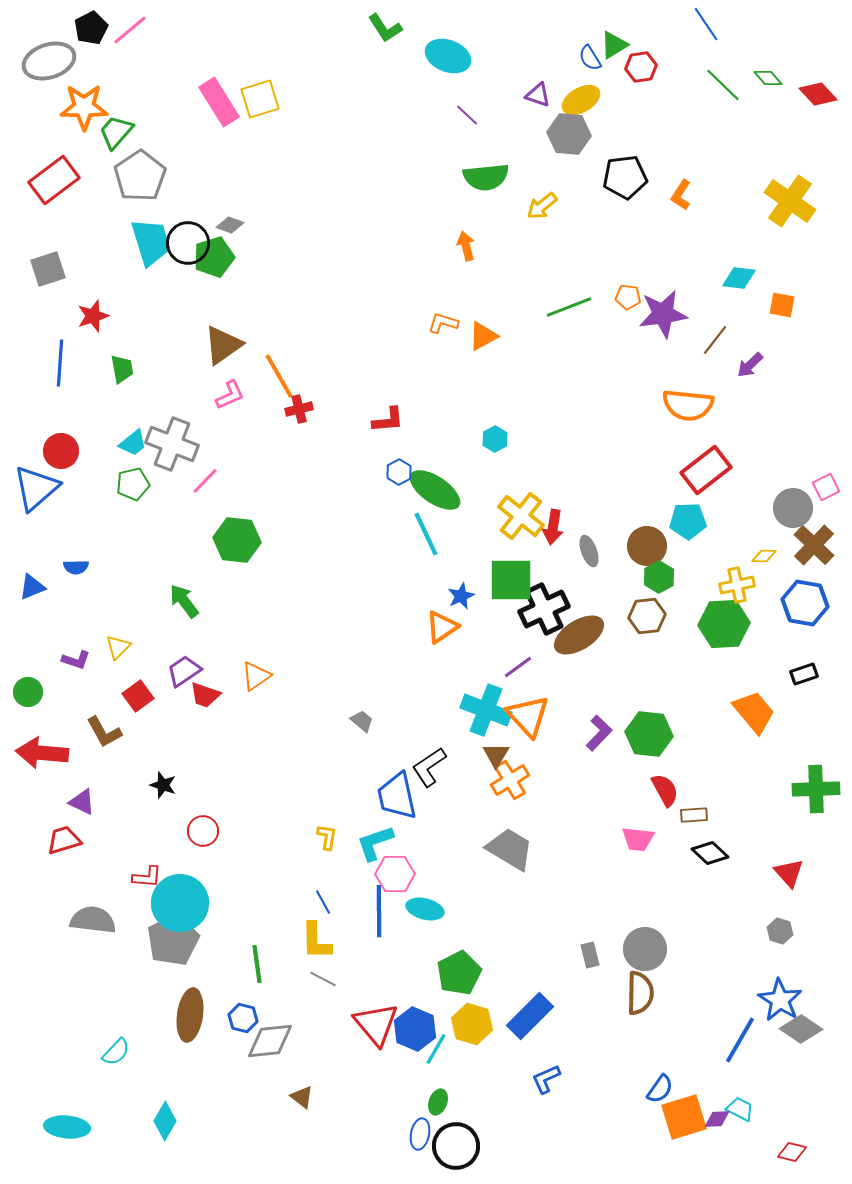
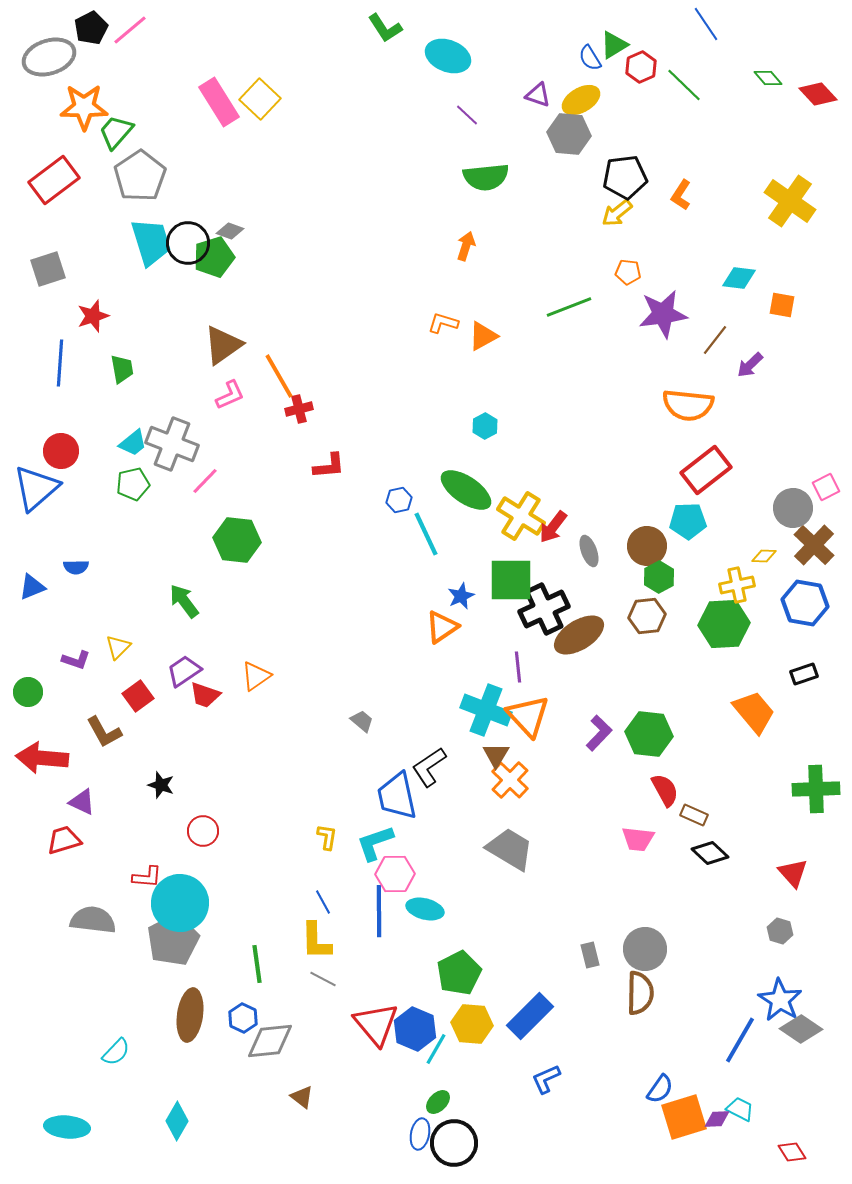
gray ellipse at (49, 61): moved 4 px up
red hexagon at (641, 67): rotated 16 degrees counterclockwise
green line at (723, 85): moved 39 px left
yellow square at (260, 99): rotated 30 degrees counterclockwise
yellow arrow at (542, 206): moved 75 px right, 7 px down
gray diamond at (230, 225): moved 6 px down
orange arrow at (466, 246): rotated 32 degrees clockwise
orange pentagon at (628, 297): moved 25 px up
red L-shape at (388, 420): moved 59 px left, 46 px down
cyan hexagon at (495, 439): moved 10 px left, 13 px up
blue hexagon at (399, 472): moved 28 px down; rotated 15 degrees clockwise
green ellipse at (435, 490): moved 31 px right
yellow cross at (521, 516): rotated 6 degrees counterclockwise
red arrow at (553, 527): rotated 28 degrees clockwise
purple line at (518, 667): rotated 60 degrees counterclockwise
red arrow at (42, 753): moved 5 px down
orange cross at (510, 780): rotated 15 degrees counterclockwise
black star at (163, 785): moved 2 px left
brown rectangle at (694, 815): rotated 28 degrees clockwise
red triangle at (789, 873): moved 4 px right
blue hexagon at (243, 1018): rotated 12 degrees clockwise
yellow hexagon at (472, 1024): rotated 12 degrees counterclockwise
green ellipse at (438, 1102): rotated 25 degrees clockwise
cyan diamond at (165, 1121): moved 12 px right
black circle at (456, 1146): moved 2 px left, 3 px up
red diamond at (792, 1152): rotated 44 degrees clockwise
